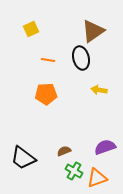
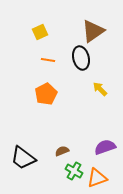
yellow square: moved 9 px right, 3 px down
yellow arrow: moved 1 px right, 1 px up; rotated 35 degrees clockwise
orange pentagon: rotated 25 degrees counterclockwise
brown semicircle: moved 2 px left
